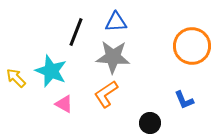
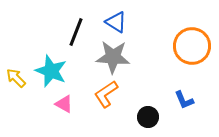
blue triangle: rotated 35 degrees clockwise
black circle: moved 2 px left, 6 px up
